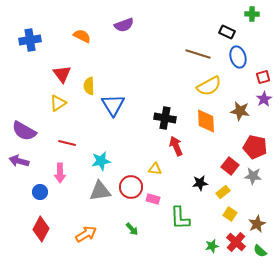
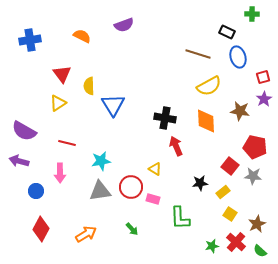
yellow triangle at (155, 169): rotated 24 degrees clockwise
blue circle at (40, 192): moved 4 px left, 1 px up
